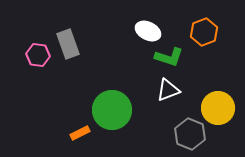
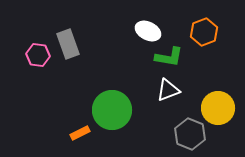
green L-shape: rotated 8 degrees counterclockwise
